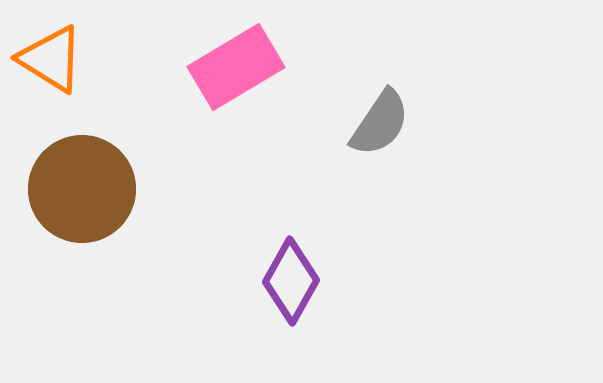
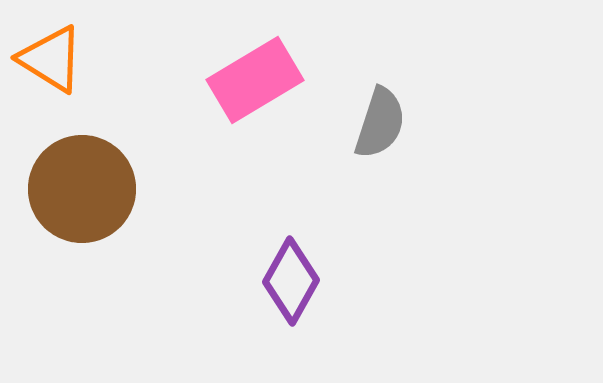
pink rectangle: moved 19 px right, 13 px down
gray semicircle: rotated 16 degrees counterclockwise
